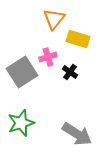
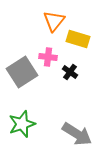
orange triangle: moved 2 px down
pink cross: rotated 24 degrees clockwise
green star: moved 1 px right, 1 px down
